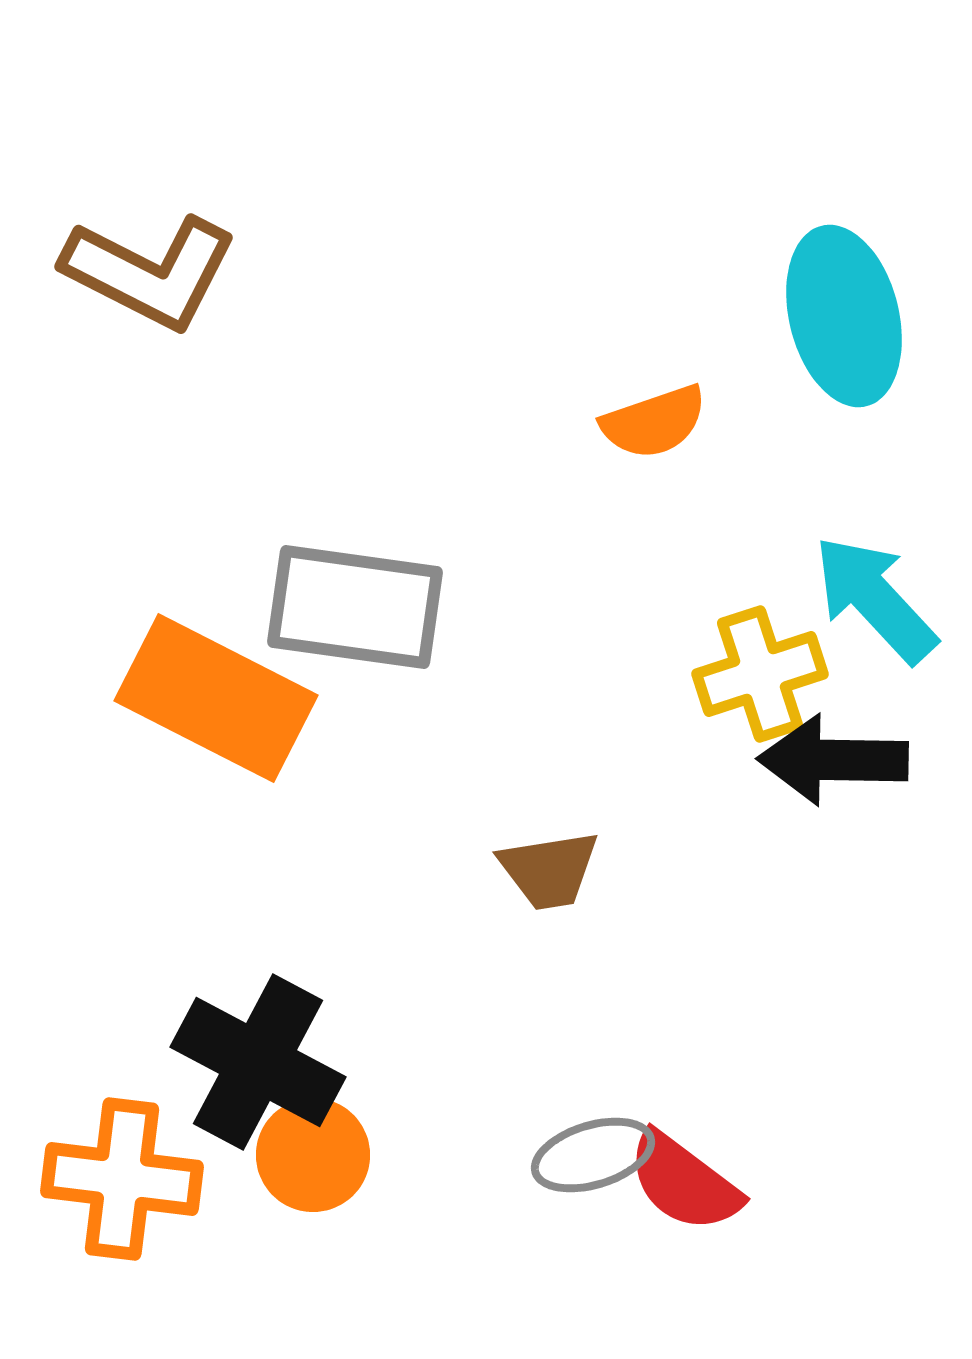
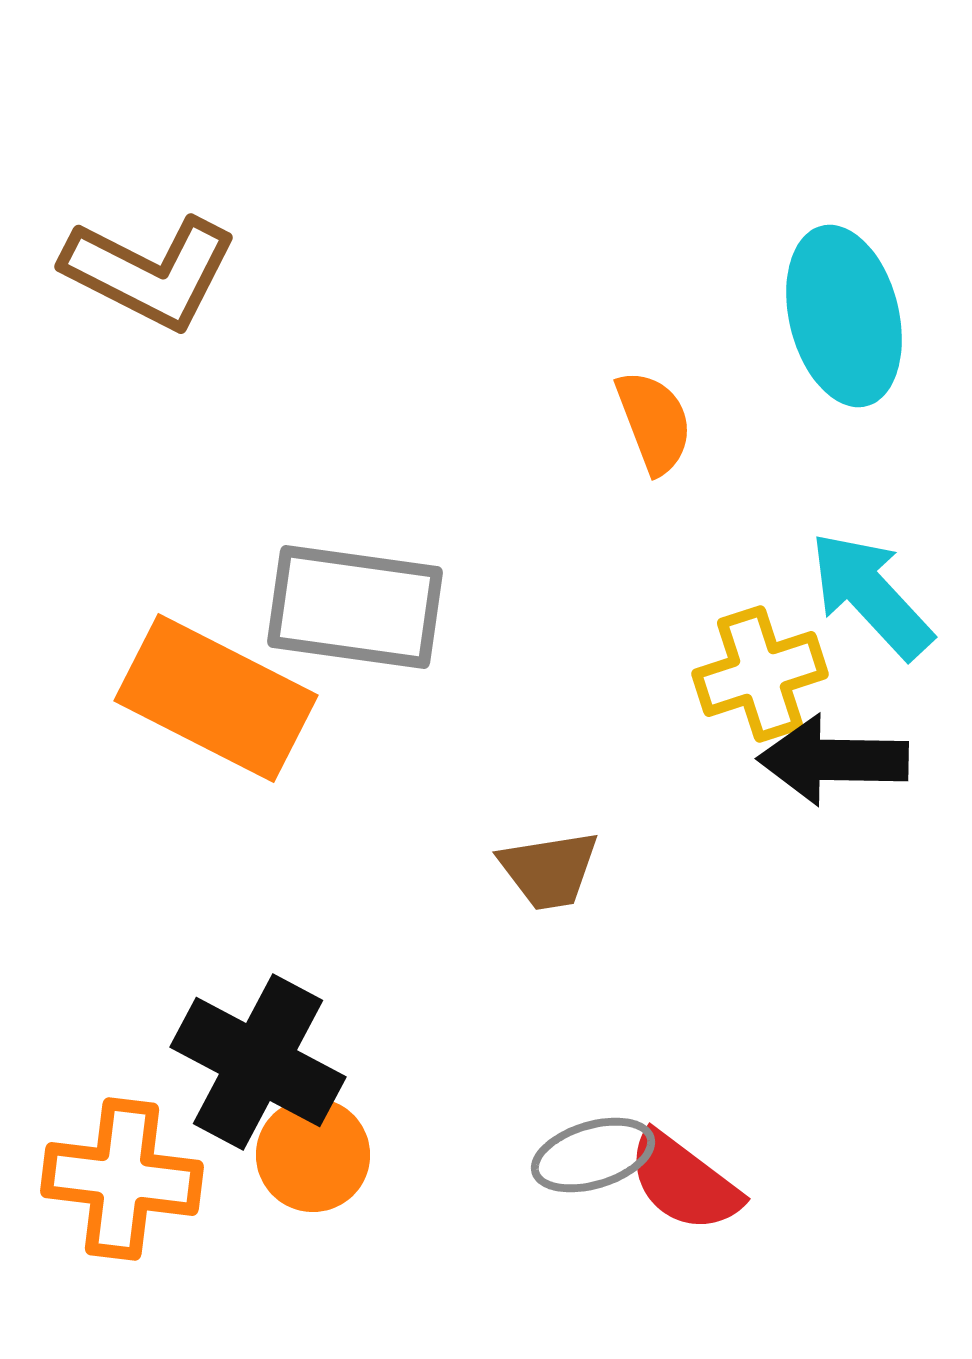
orange semicircle: rotated 92 degrees counterclockwise
cyan arrow: moved 4 px left, 4 px up
